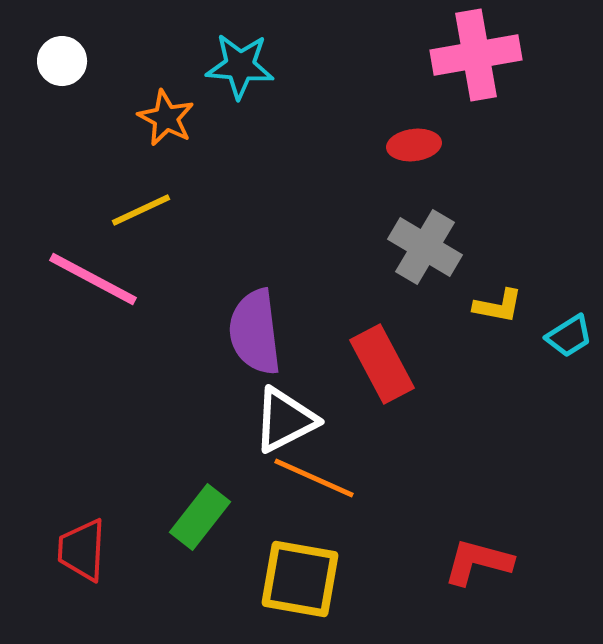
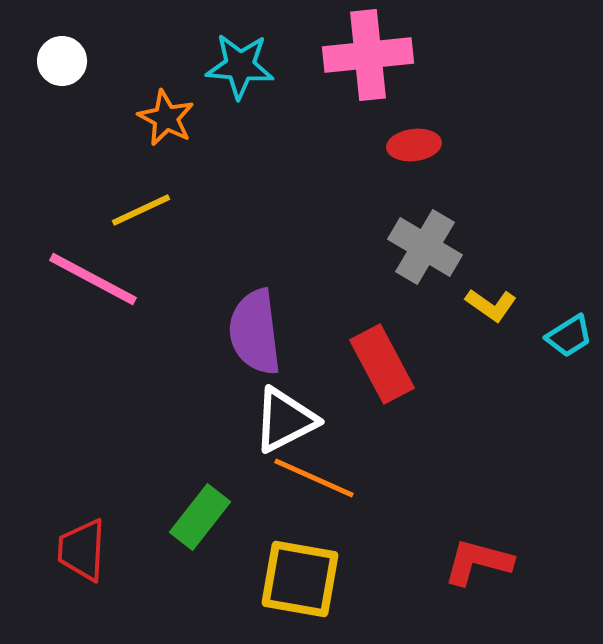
pink cross: moved 108 px left; rotated 4 degrees clockwise
yellow L-shape: moved 7 px left, 1 px up; rotated 24 degrees clockwise
